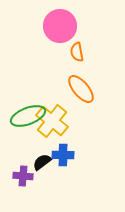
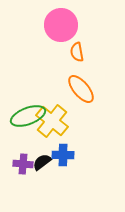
pink circle: moved 1 px right, 1 px up
purple cross: moved 12 px up
